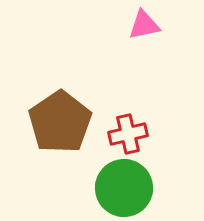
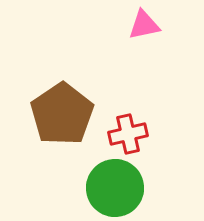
brown pentagon: moved 2 px right, 8 px up
green circle: moved 9 px left
